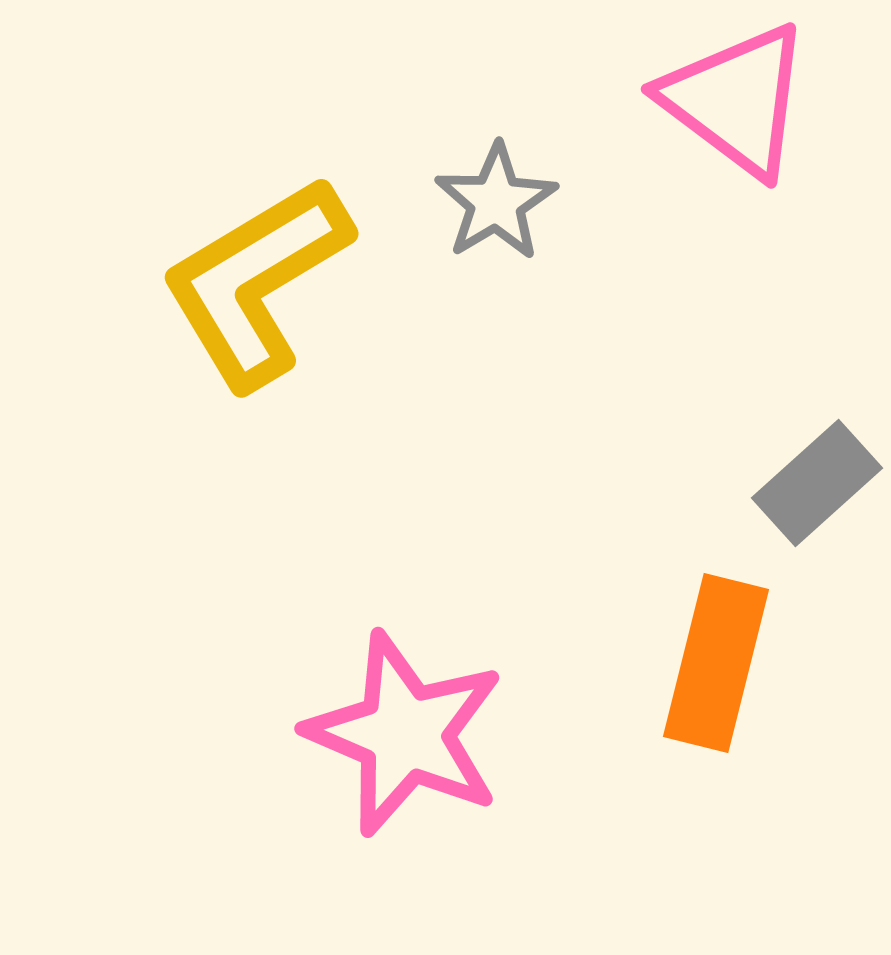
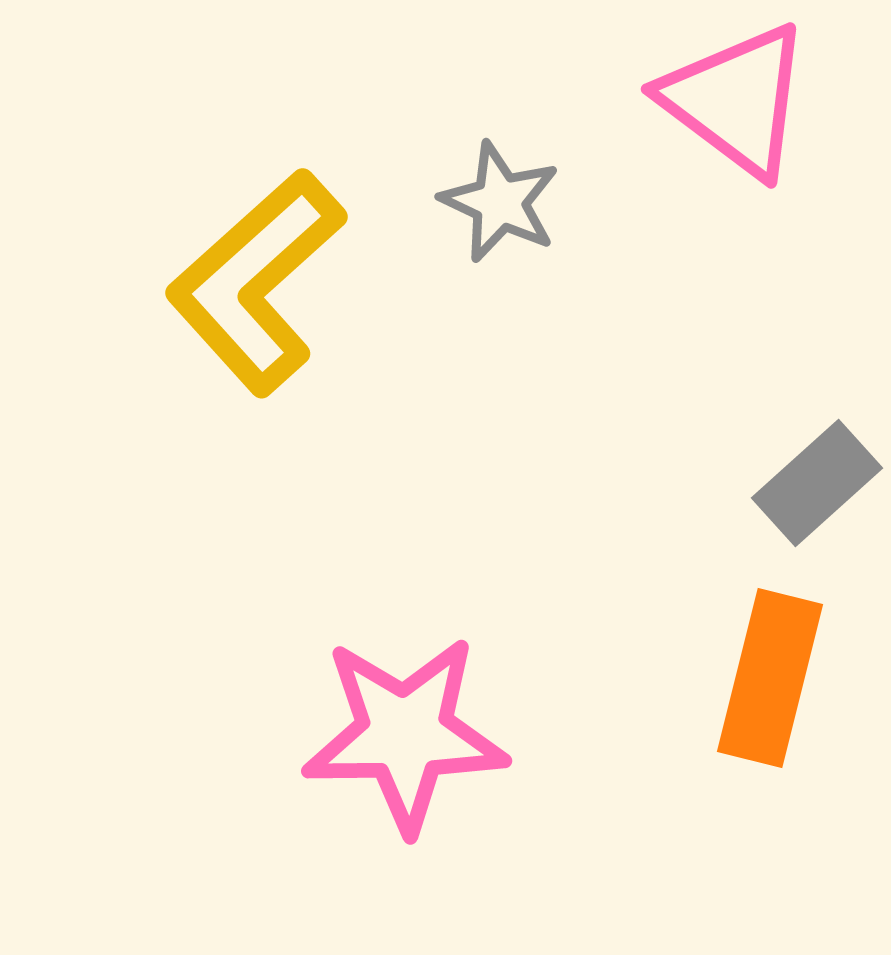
gray star: moved 4 px right; rotated 16 degrees counterclockwise
yellow L-shape: rotated 11 degrees counterclockwise
orange rectangle: moved 54 px right, 15 px down
pink star: rotated 24 degrees counterclockwise
